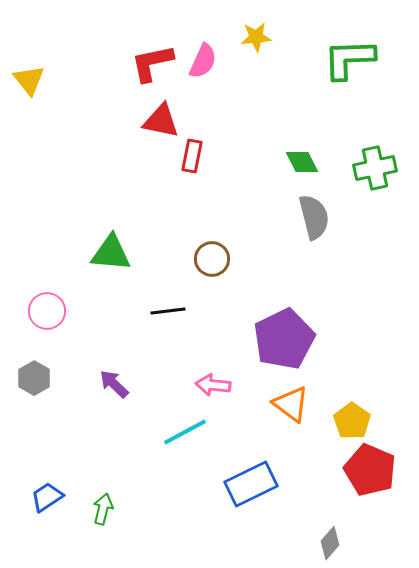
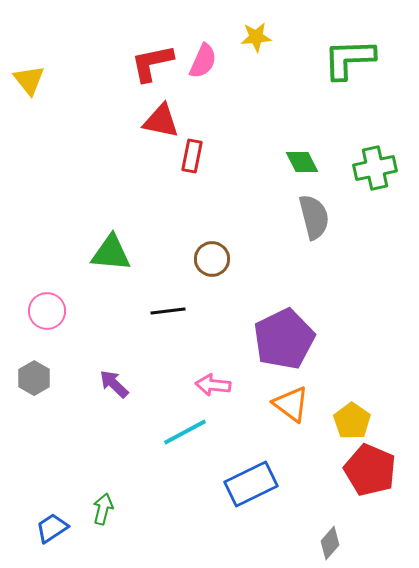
blue trapezoid: moved 5 px right, 31 px down
